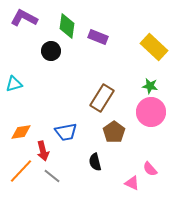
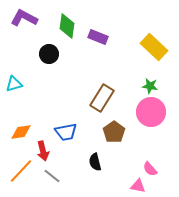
black circle: moved 2 px left, 3 px down
pink triangle: moved 6 px right, 3 px down; rotated 14 degrees counterclockwise
